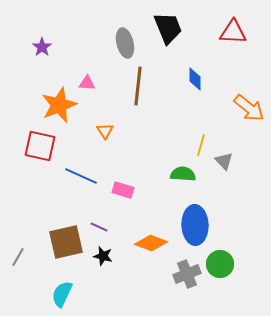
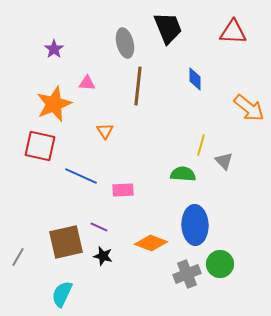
purple star: moved 12 px right, 2 px down
orange star: moved 5 px left, 1 px up
pink rectangle: rotated 20 degrees counterclockwise
